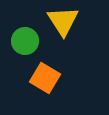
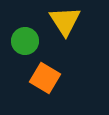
yellow triangle: moved 2 px right
